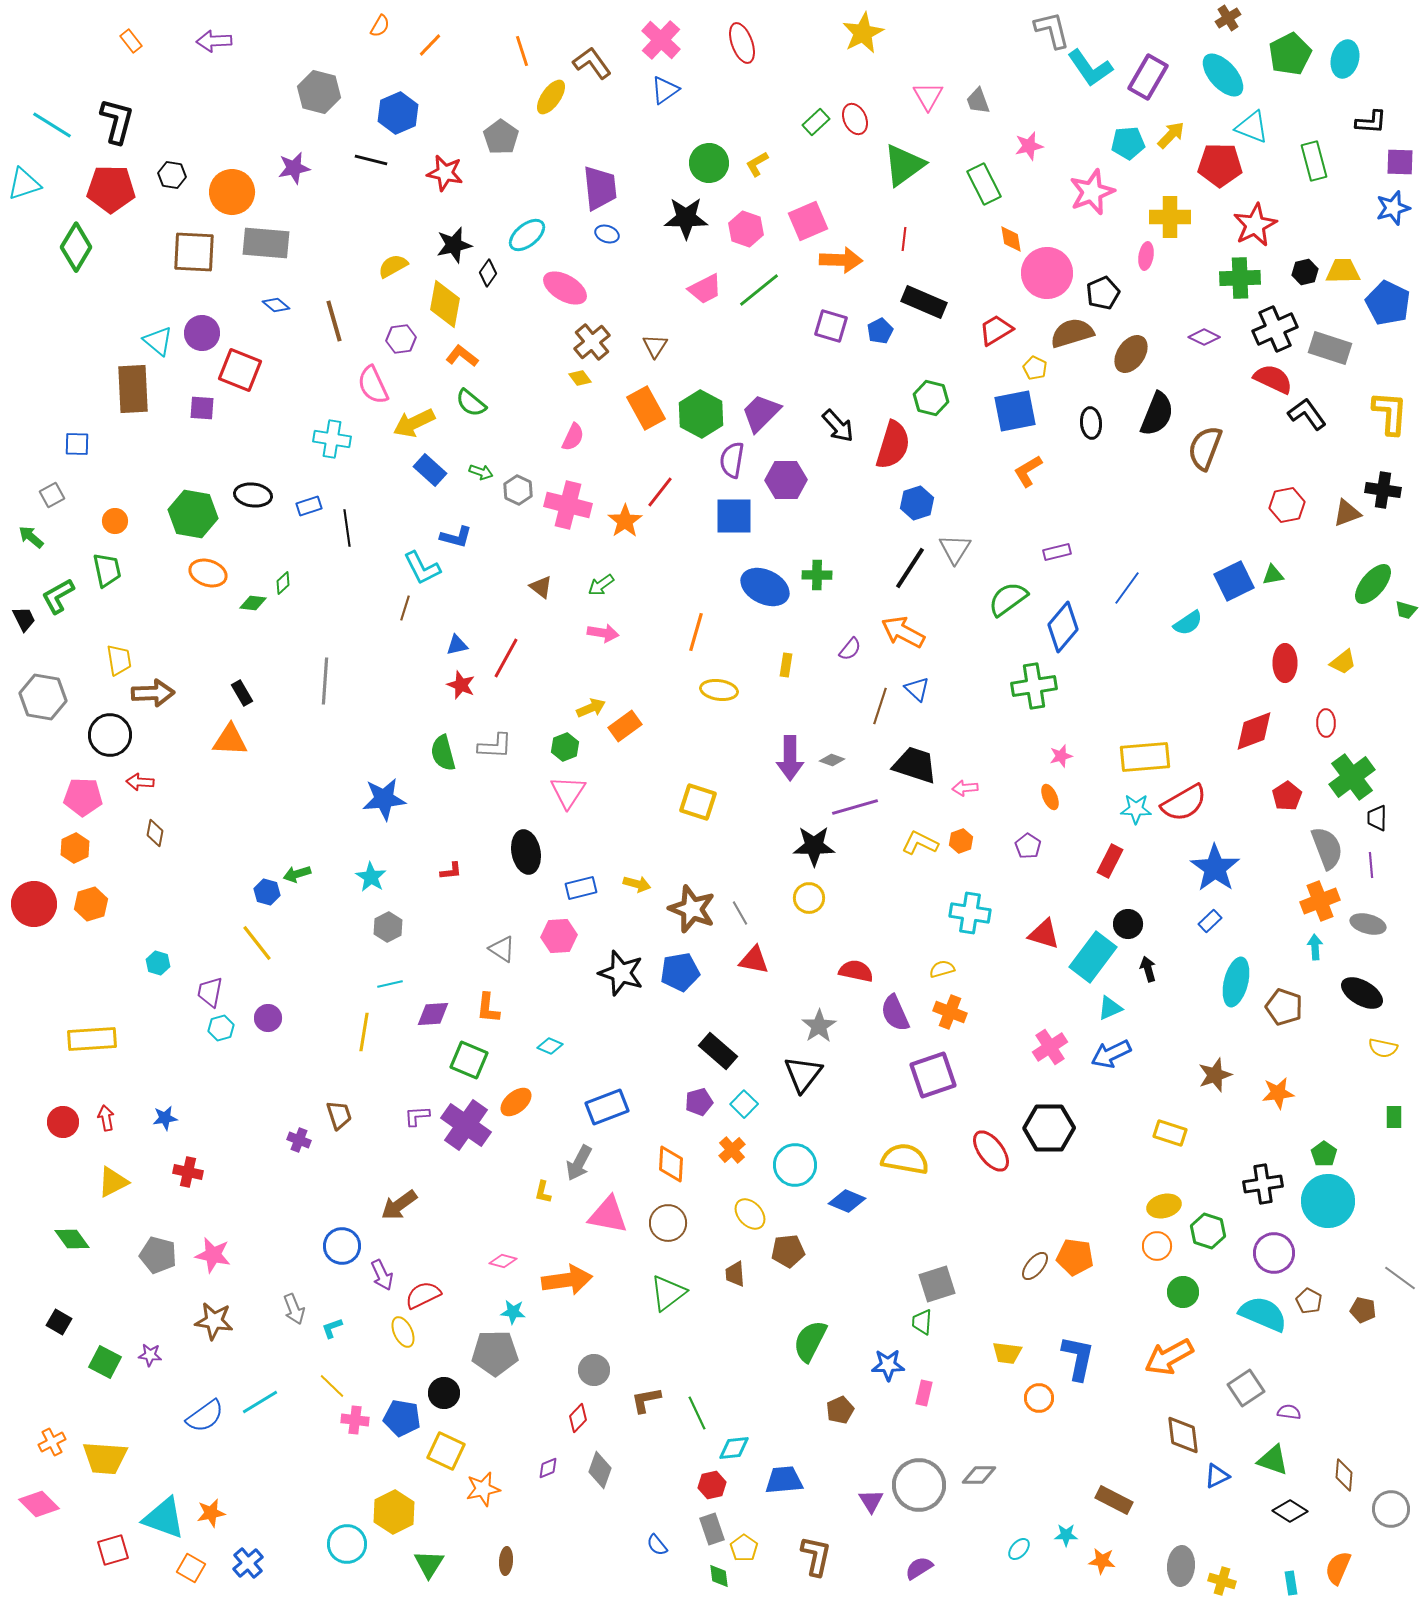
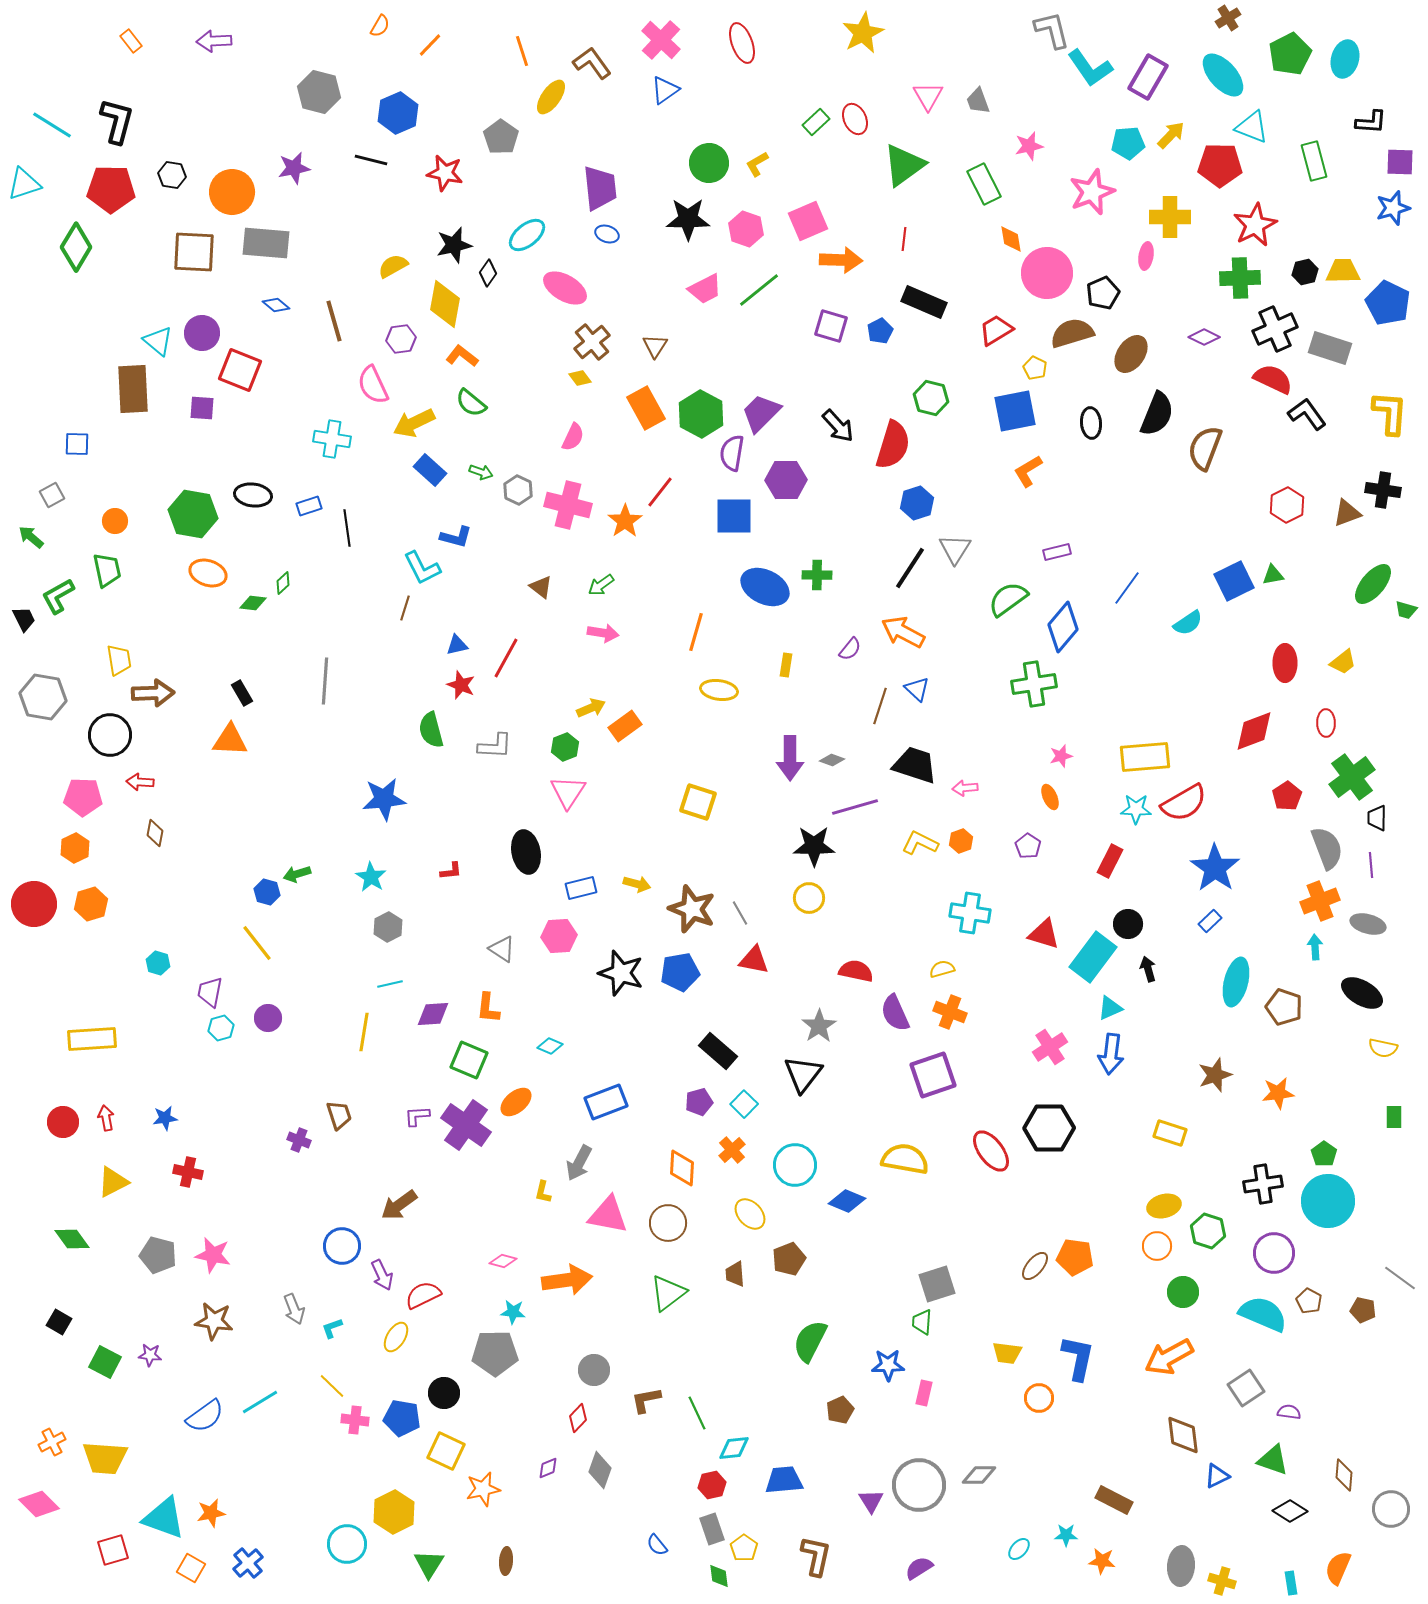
black star at (686, 218): moved 2 px right, 1 px down
purple semicircle at (732, 460): moved 7 px up
red hexagon at (1287, 505): rotated 16 degrees counterclockwise
green cross at (1034, 686): moved 2 px up
green semicircle at (443, 753): moved 12 px left, 23 px up
blue arrow at (1111, 1054): rotated 57 degrees counterclockwise
blue rectangle at (607, 1107): moved 1 px left, 5 px up
orange diamond at (671, 1164): moved 11 px right, 4 px down
brown pentagon at (788, 1251): moved 1 px right, 8 px down; rotated 16 degrees counterclockwise
yellow ellipse at (403, 1332): moved 7 px left, 5 px down; rotated 56 degrees clockwise
